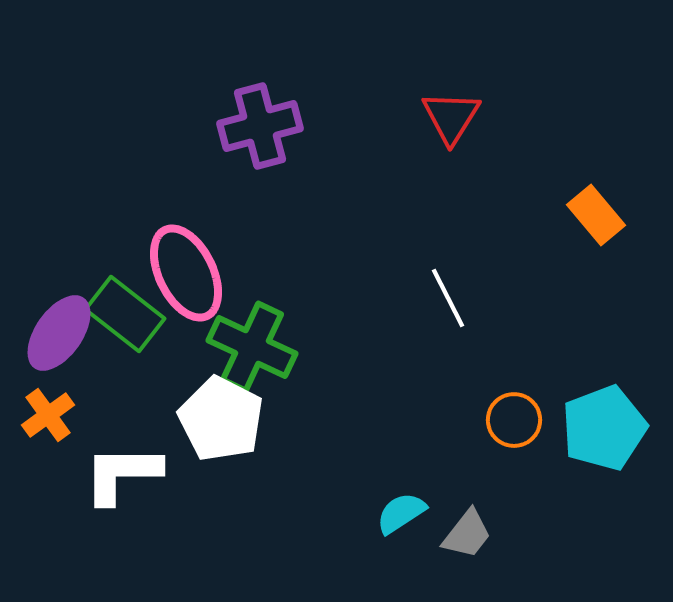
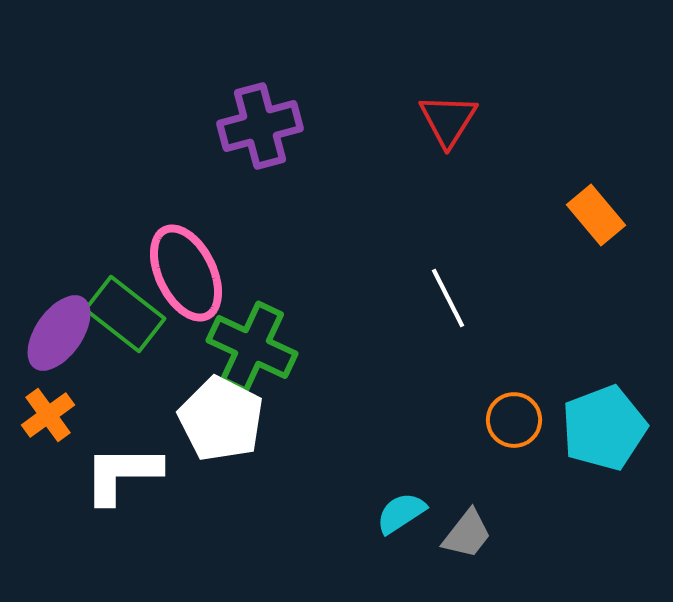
red triangle: moved 3 px left, 3 px down
